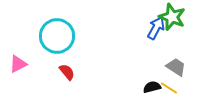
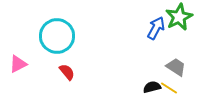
green star: moved 7 px right; rotated 24 degrees clockwise
